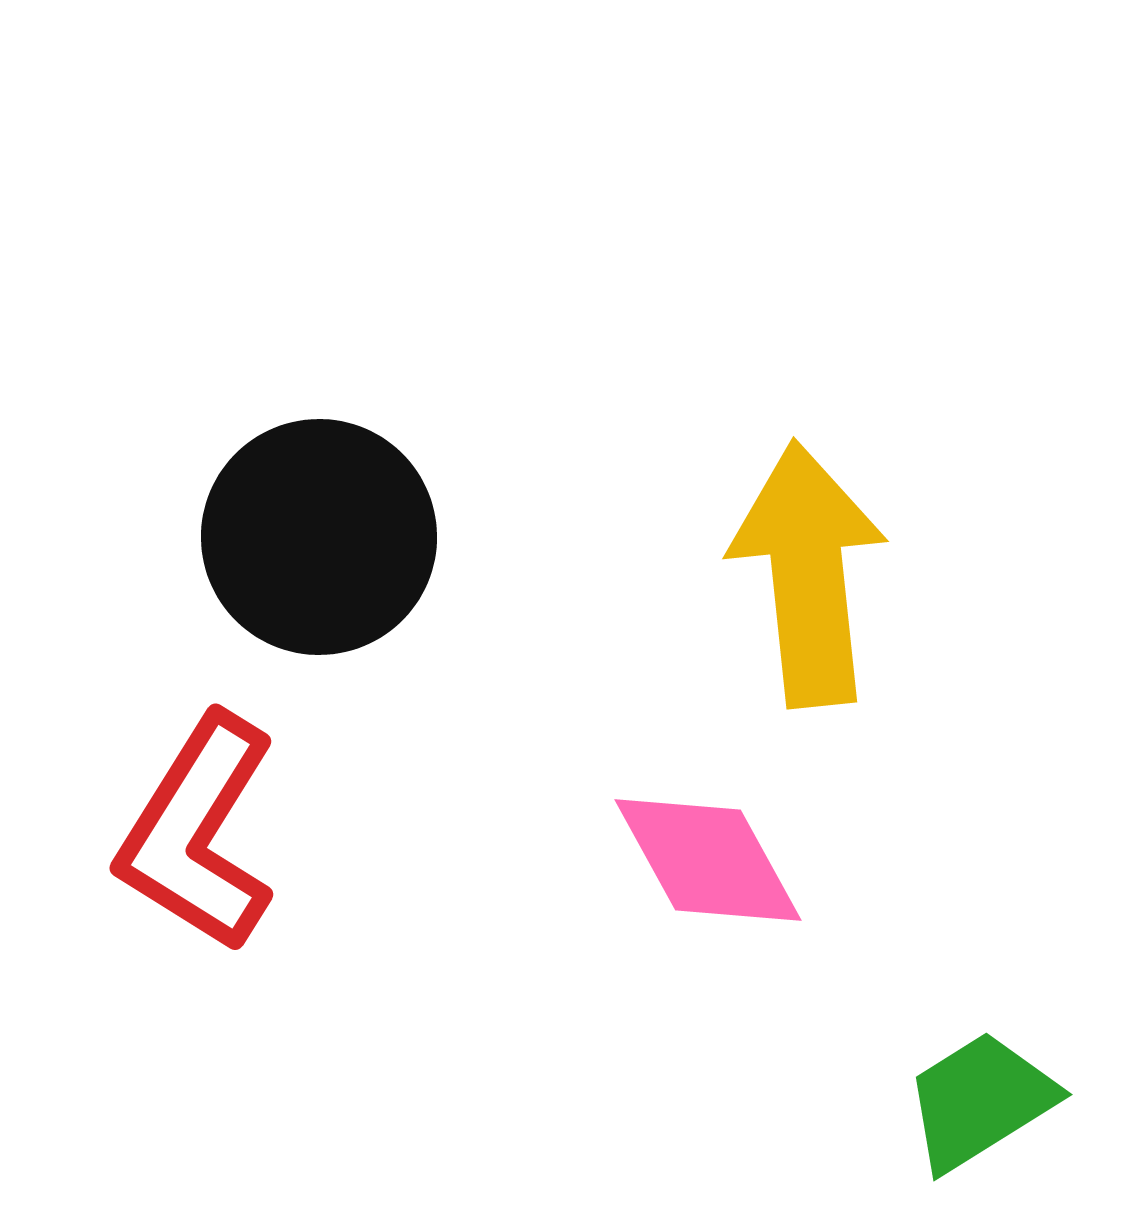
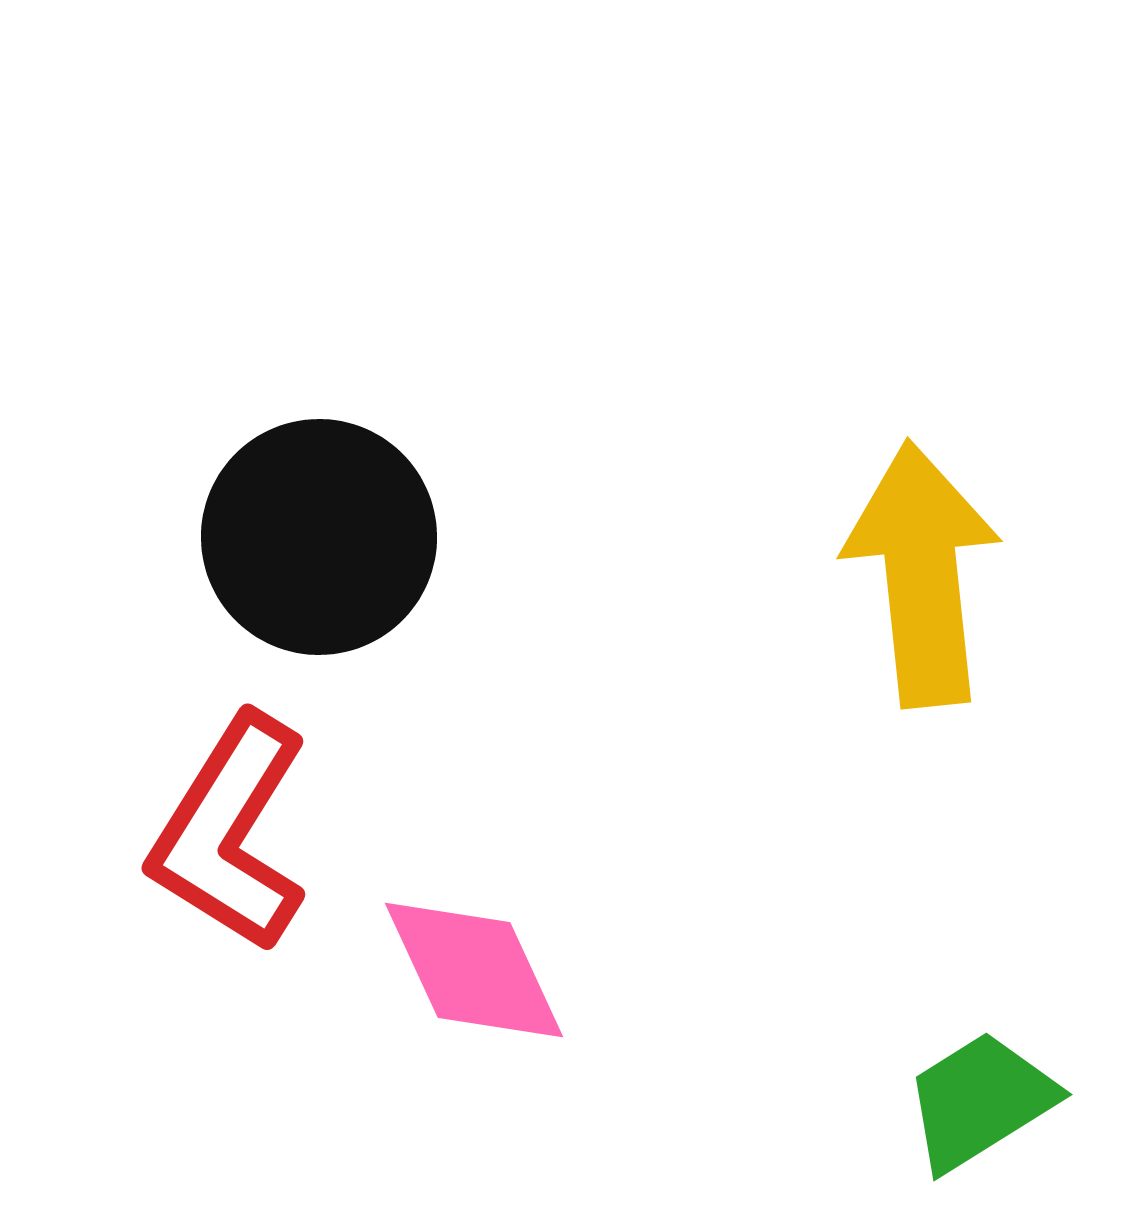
yellow arrow: moved 114 px right
red L-shape: moved 32 px right
pink diamond: moved 234 px left, 110 px down; rotated 4 degrees clockwise
